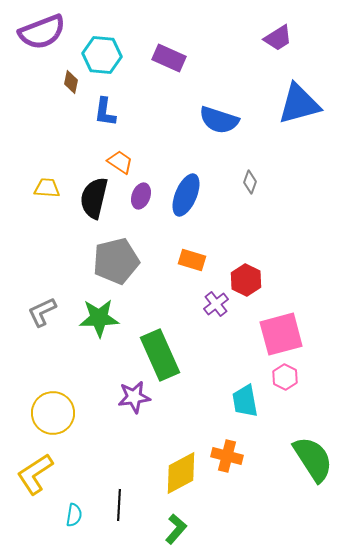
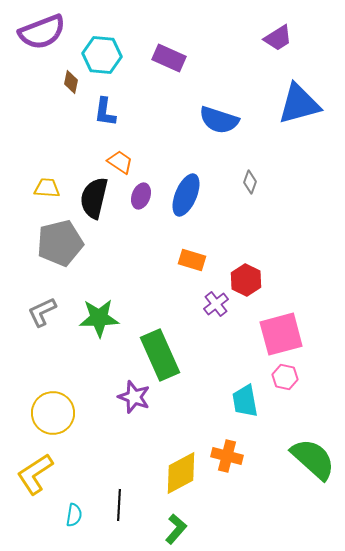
gray pentagon: moved 56 px left, 18 px up
pink hexagon: rotated 15 degrees counterclockwise
purple star: rotated 28 degrees clockwise
green semicircle: rotated 15 degrees counterclockwise
